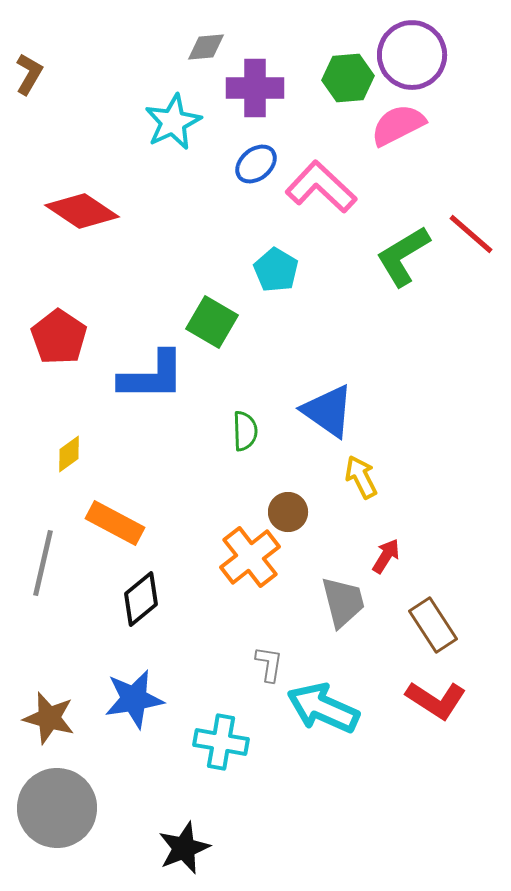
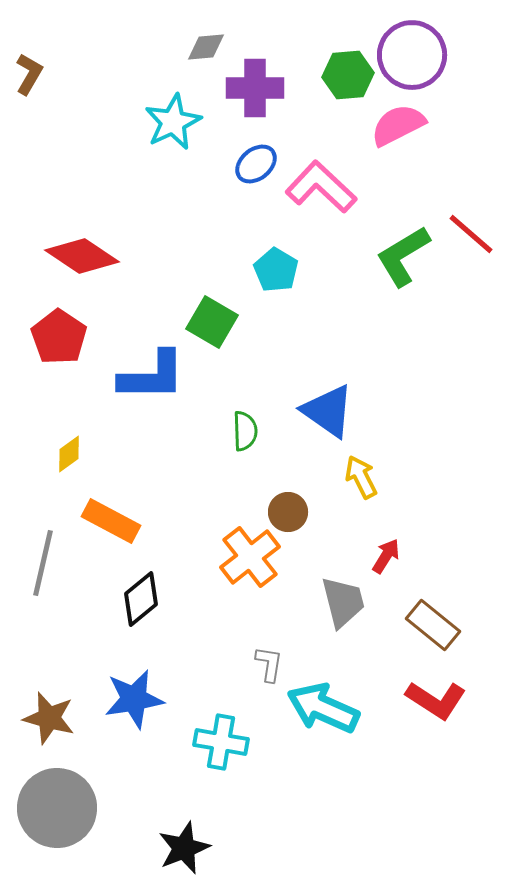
green hexagon: moved 3 px up
red diamond: moved 45 px down
orange rectangle: moved 4 px left, 2 px up
brown rectangle: rotated 18 degrees counterclockwise
